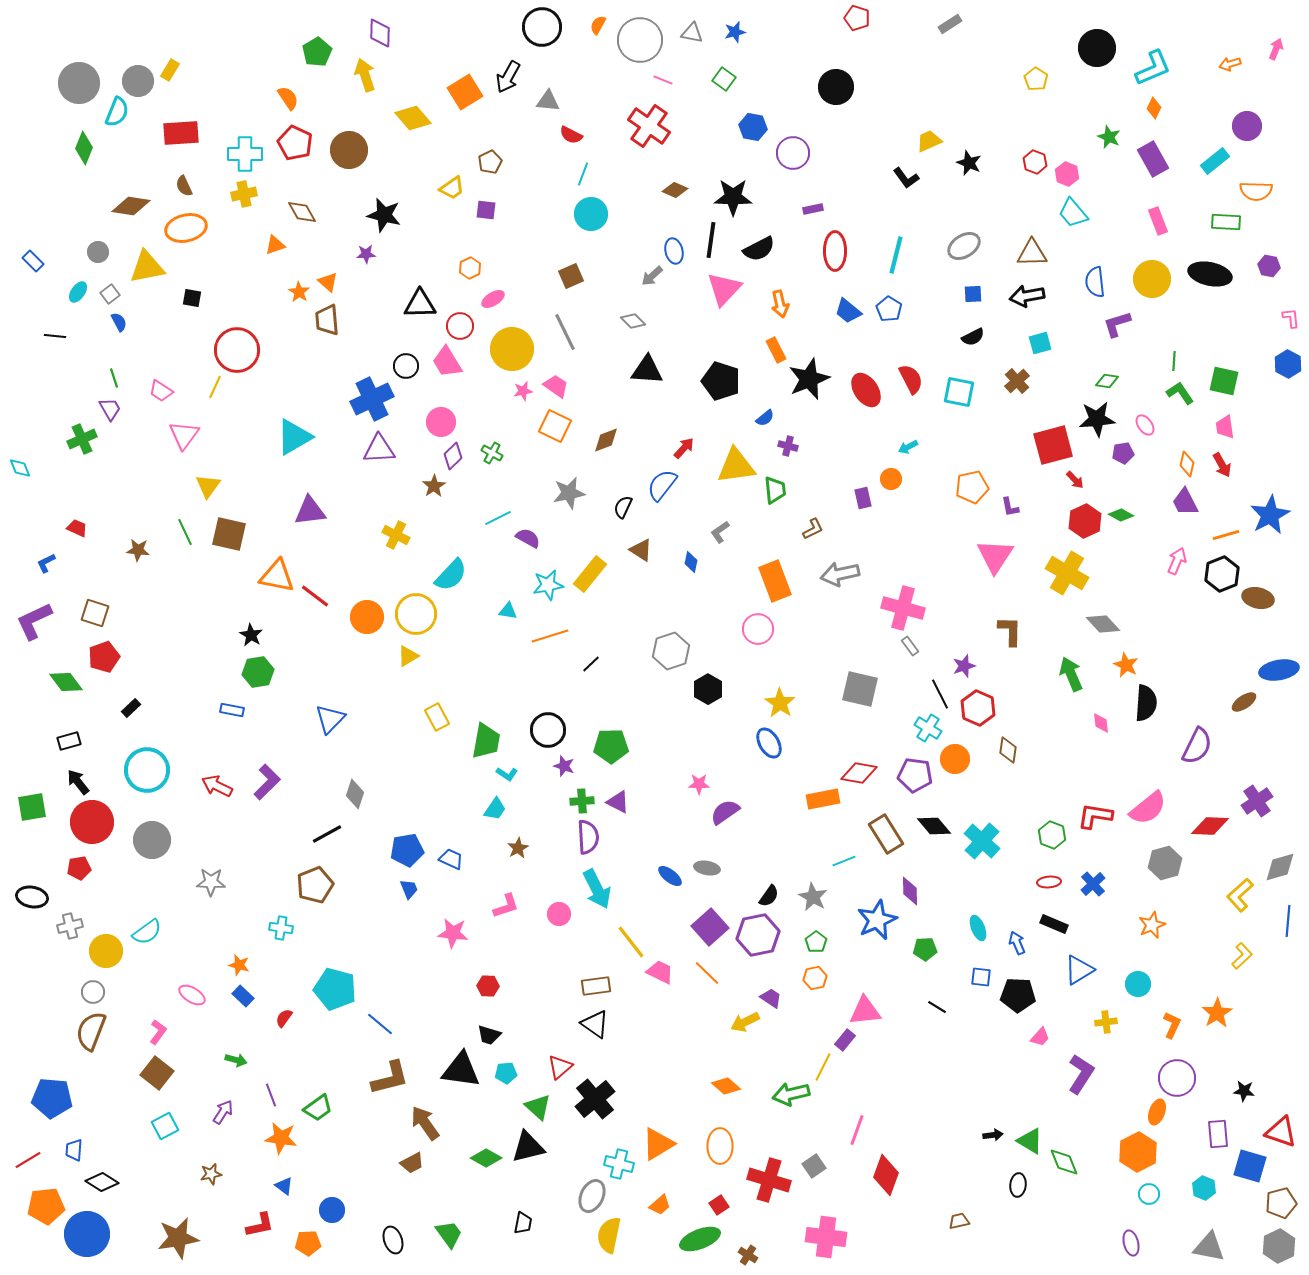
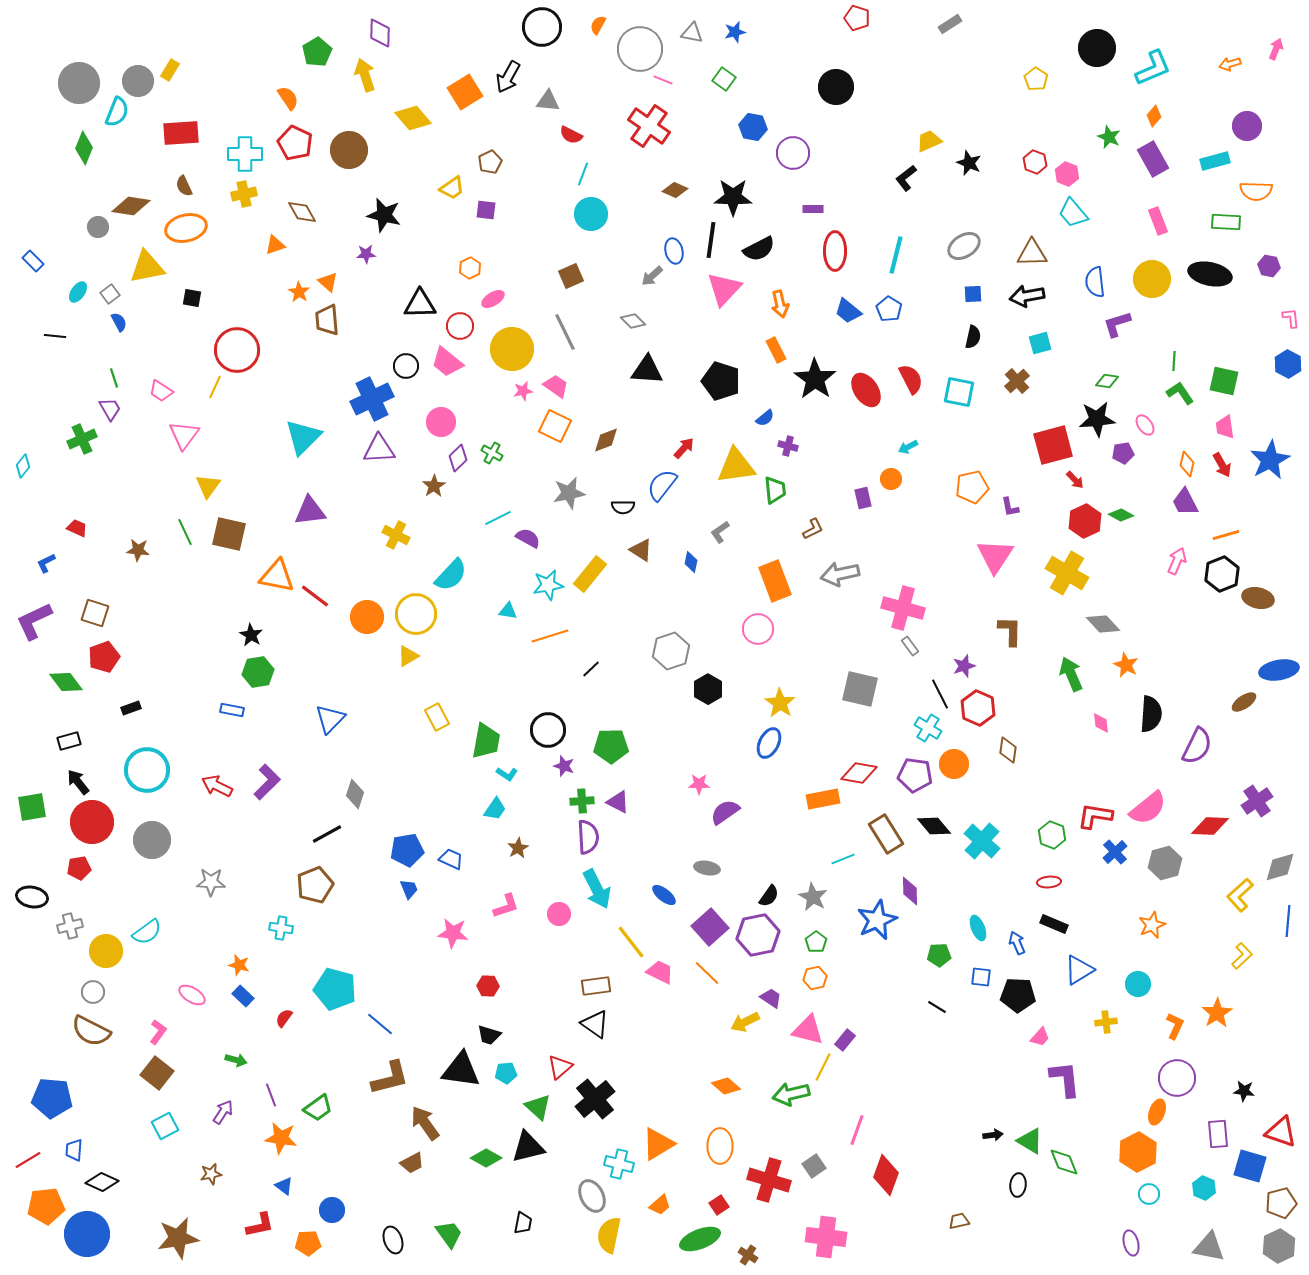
gray circle at (640, 40): moved 9 px down
orange diamond at (1154, 108): moved 8 px down; rotated 15 degrees clockwise
cyan rectangle at (1215, 161): rotated 24 degrees clockwise
black L-shape at (906, 178): rotated 88 degrees clockwise
purple rectangle at (813, 209): rotated 12 degrees clockwise
gray circle at (98, 252): moved 25 px up
black semicircle at (973, 337): rotated 50 degrees counterclockwise
pink trapezoid at (447, 362): rotated 20 degrees counterclockwise
black star at (809, 379): moved 6 px right; rotated 15 degrees counterclockwise
cyan triangle at (294, 437): moved 9 px right; rotated 15 degrees counterclockwise
purple diamond at (453, 456): moved 5 px right, 2 px down
cyan diamond at (20, 468): moved 3 px right, 2 px up; rotated 60 degrees clockwise
black semicircle at (623, 507): rotated 115 degrees counterclockwise
blue star at (1270, 515): moved 55 px up
black line at (591, 664): moved 5 px down
black semicircle at (1146, 703): moved 5 px right, 11 px down
black rectangle at (131, 708): rotated 24 degrees clockwise
blue ellipse at (769, 743): rotated 56 degrees clockwise
orange circle at (955, 759): moved 1 px left, 5 px down
cyan line at (844, 861): moved 1 px left, 2 px up
blue ellipse at (670, 876): moved 6 px left, 19 px down
blue cross at (1093, 884): moved 22 px right, 32 px up
green pentagon at (925, 949): moved 14 px right, 6 px down
pink triangle at (865, 1011): moved 57 px left, 19 px down; rotated 20 degrees clockwise
orange L-shape at (1172, 1025): moved 3 px right, 1 px down
brown semicircle at (91, 1031): rotated 84 degrees counterclockwise
purple L-shape at (1081, 1074): moved 16 px left, 5 px down; rotated 39 degrees counterclockwise
black diamond at (102, 1182): rotated 8 degrees counterclockwise
gray ellipse at (592, 1196): rotated 52 degrees counterclockwise
